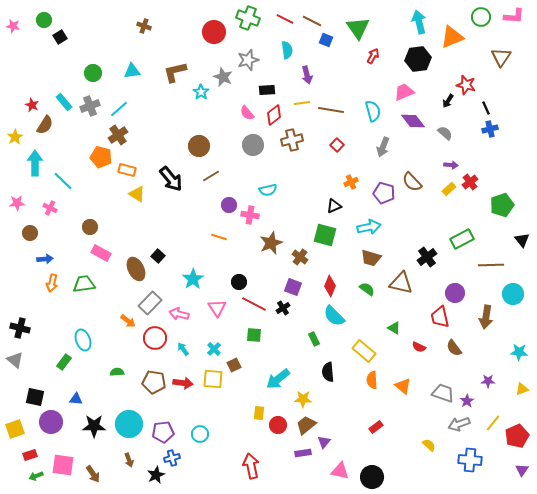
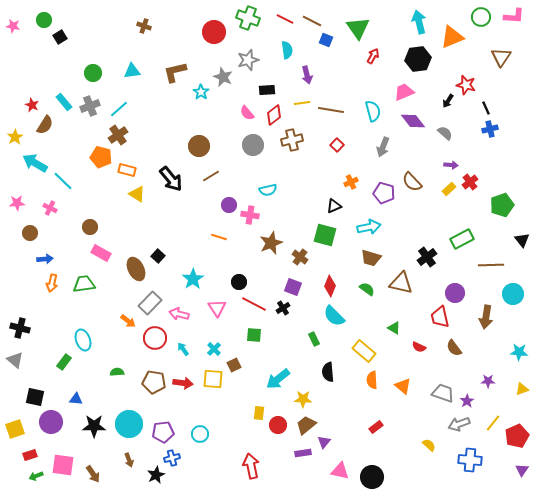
cyan arrow at (35, 163): rotated 60 degrees counterclockwise
